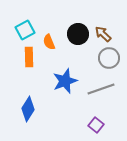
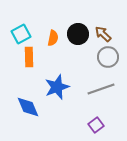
cyan square: moved 4 px left, 4 px down
orange semicircle: moved 4 px right, 4 px up; rotated 147 degrees counterclockwise
gray circle: moved 1 px left, 1 px up
blue star: moved 8 px left, 6 px down
blue diamond: moved 2 px up; rotated 55 degrees counterclockwise
purple square: rotated 14 degrees clockwise
